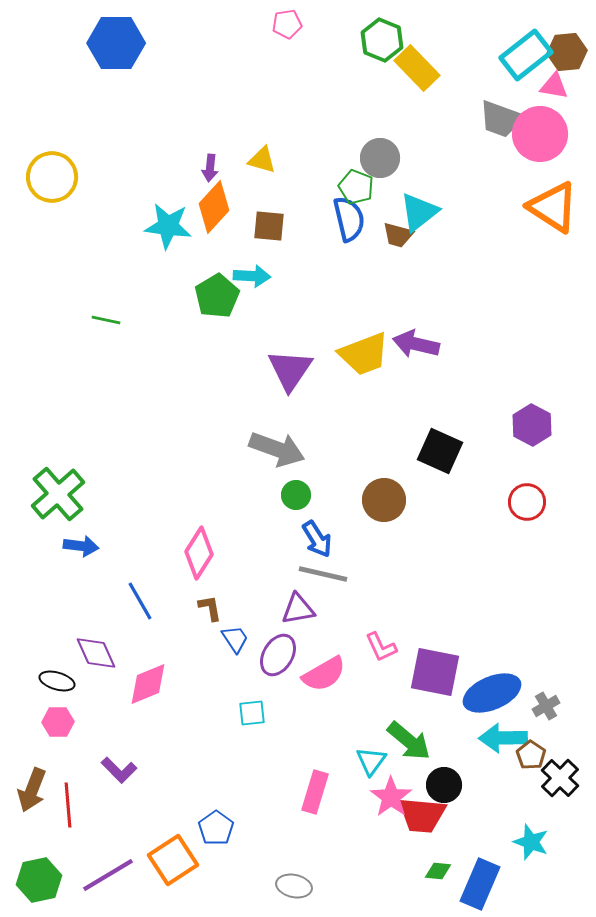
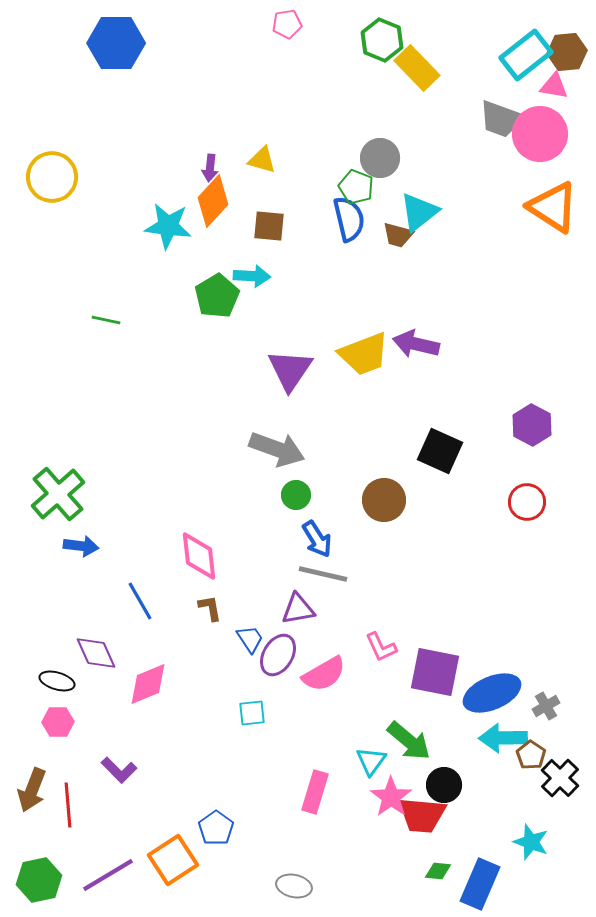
orange diamond at (214, 207): moved 1 px left, 6 px up
pink diamond at (199, 553): moved 3 px down; rotated 39 degrees counterclockwise
blue trapezoid at (235, 639): moved 15 px right
